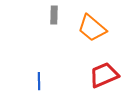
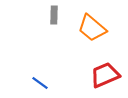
red trapezoid: moved 1 px right
blue line: moved 1 px right, 2 px down; rotated 54 degrees counterclockwise
